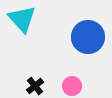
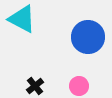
cyan triangle: rotated 20 degrees counterclockwise
pink circle: moved 7 px right
